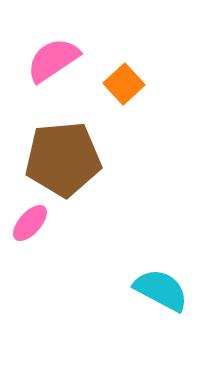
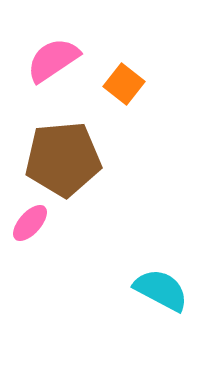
orange square: rotated 9 degrees counterclockwise
